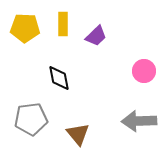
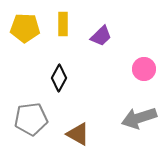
purple trapezoid: moved 5 px right
pink circle: moved 2 px up
black diamond: rotated 40 degrees clockwise
gray arrow: moved 3 px up; rotated 16 degrees counterclockwise
brown triangle: rotated 20 degrees counterclockwise
